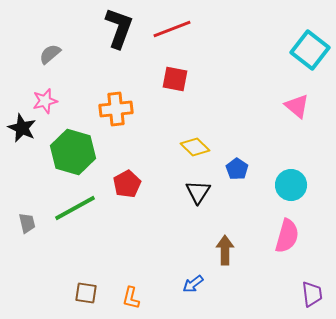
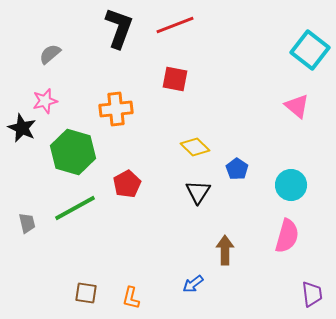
red line: moved 3 px right, 4 px up
